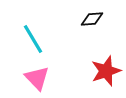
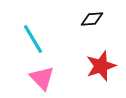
red star: moved 5 px left, 5 px up
pink triangle: moved 5 px right
